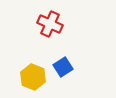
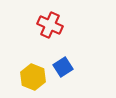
red cross: moved 1 px down
